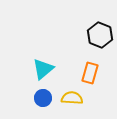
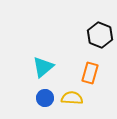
cyan triangle: moved 2 px up
blue circle: moved 2 px right
